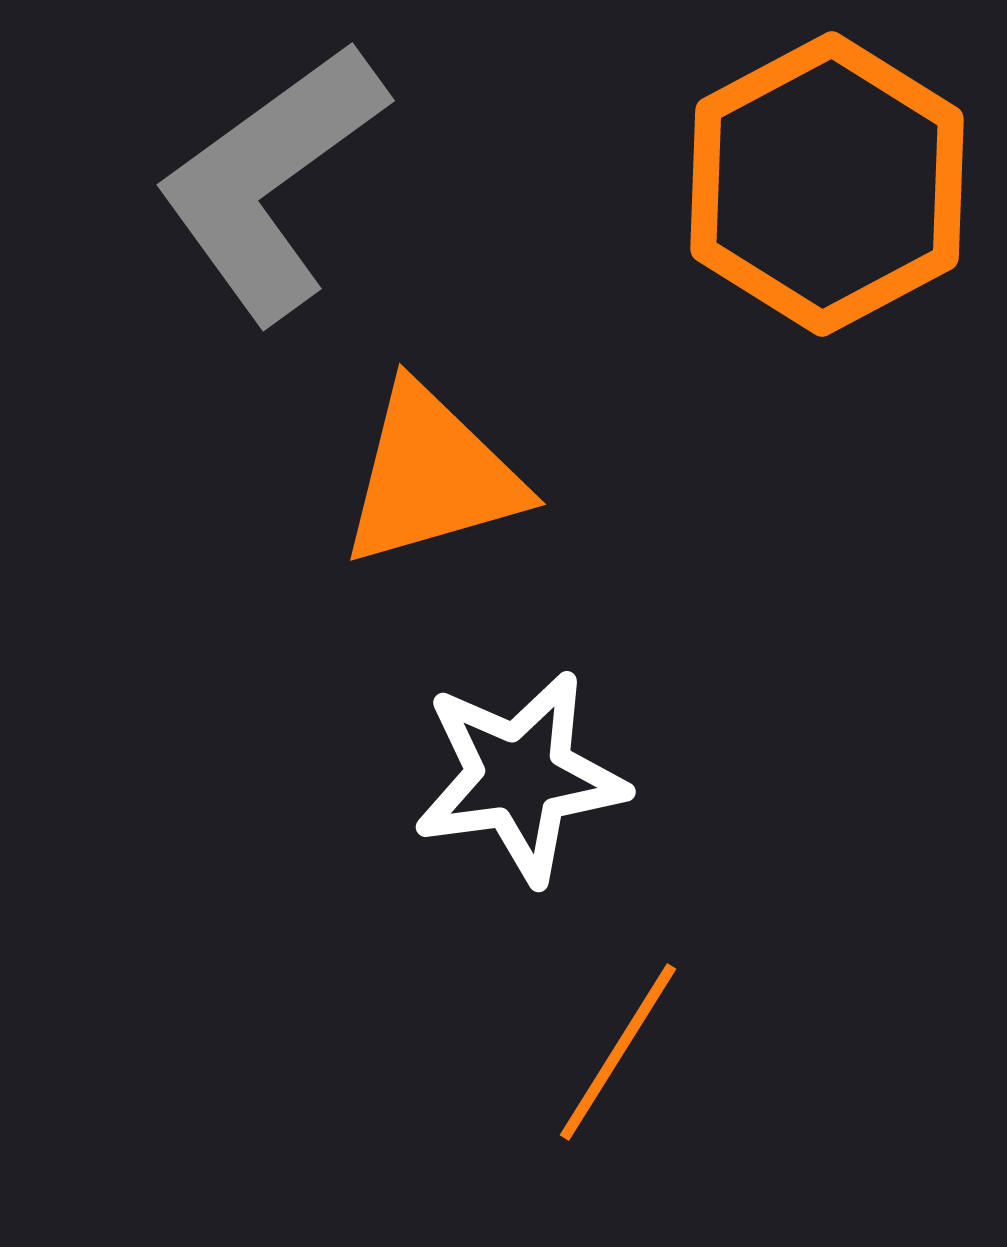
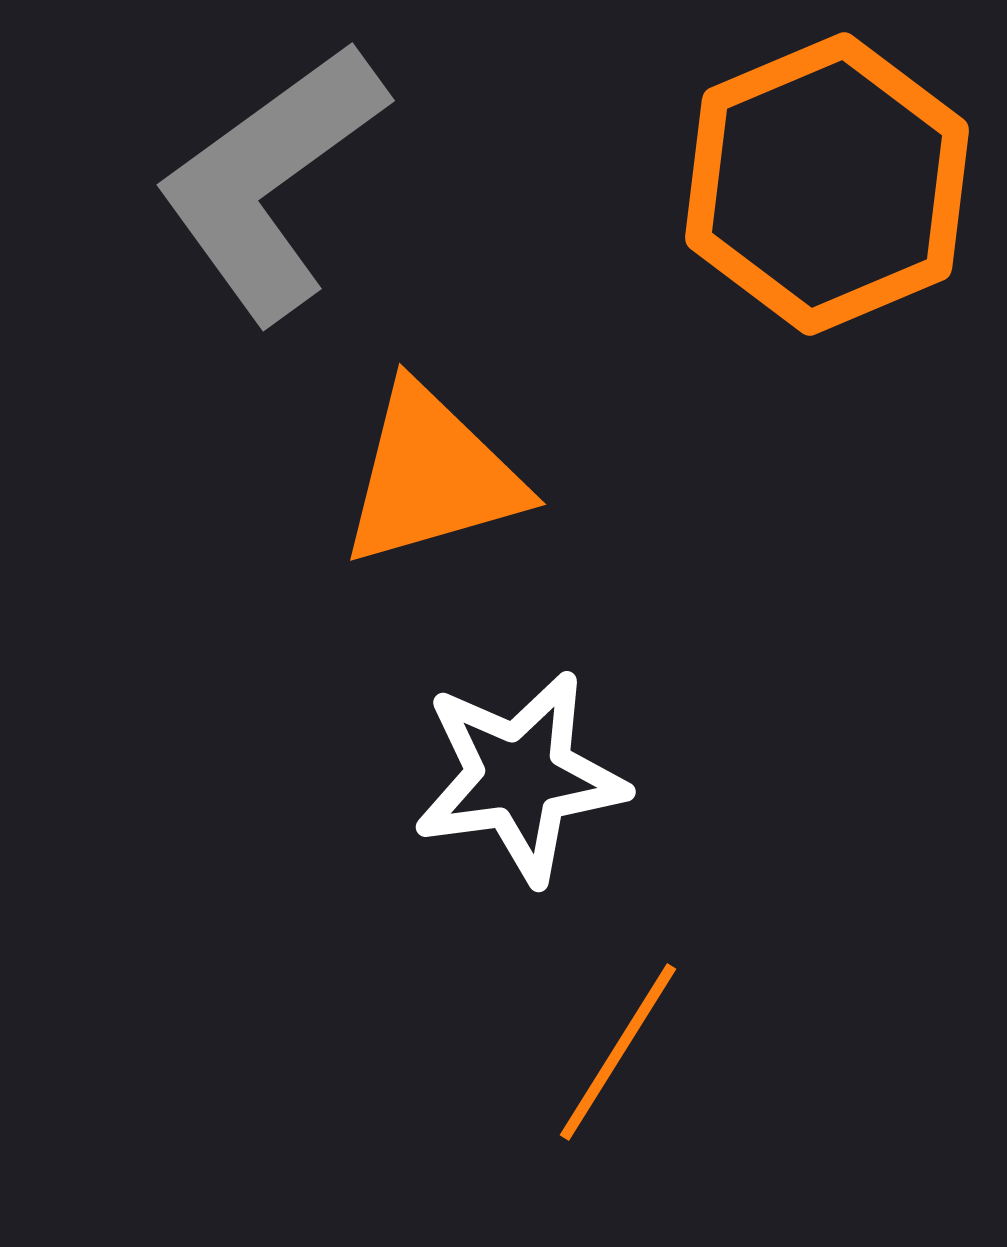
orange hexagon: rotated 5 degrees clockwise
